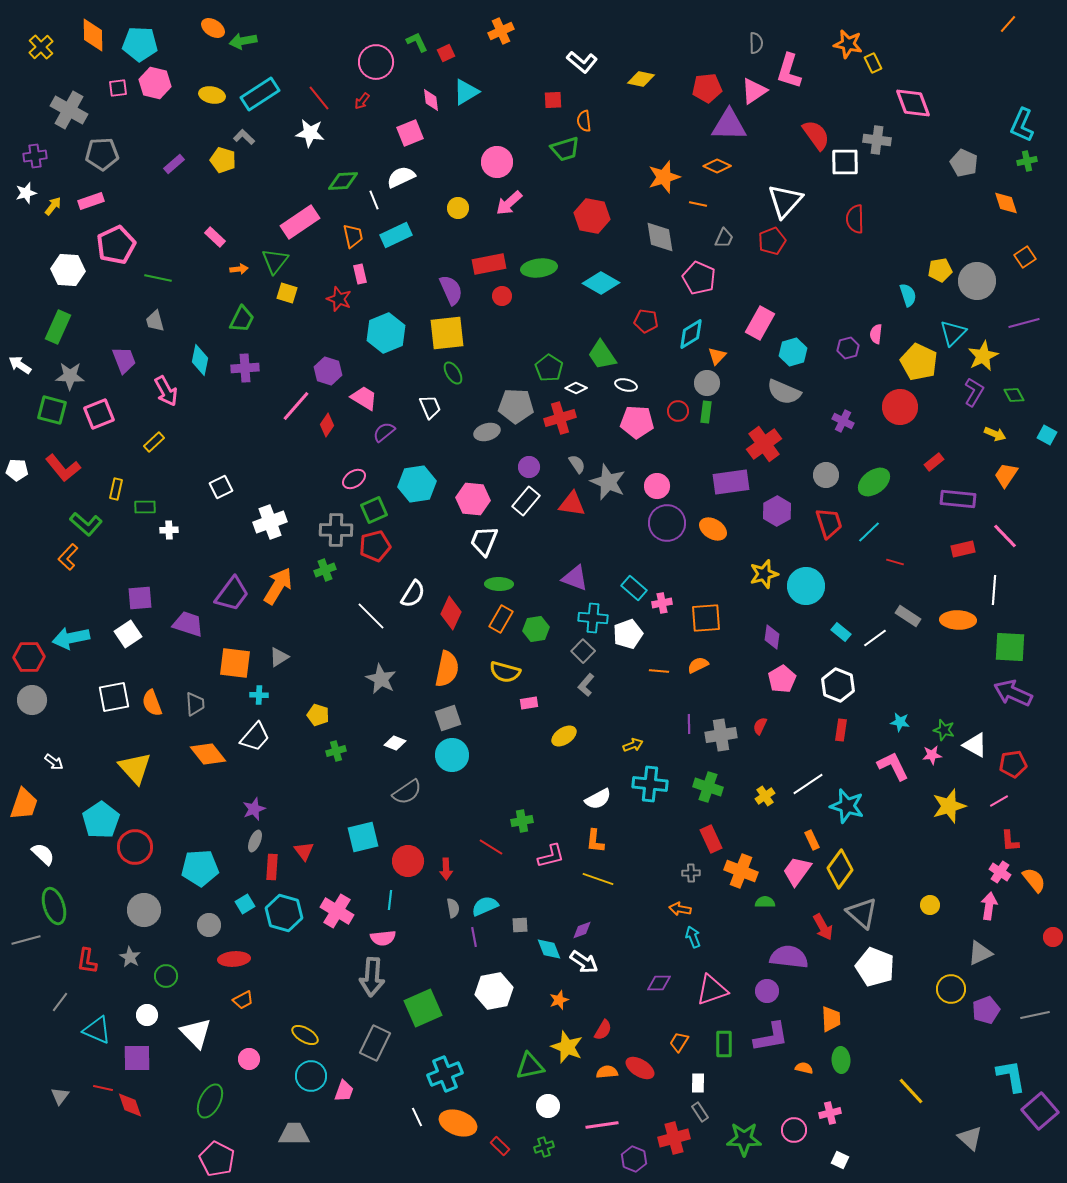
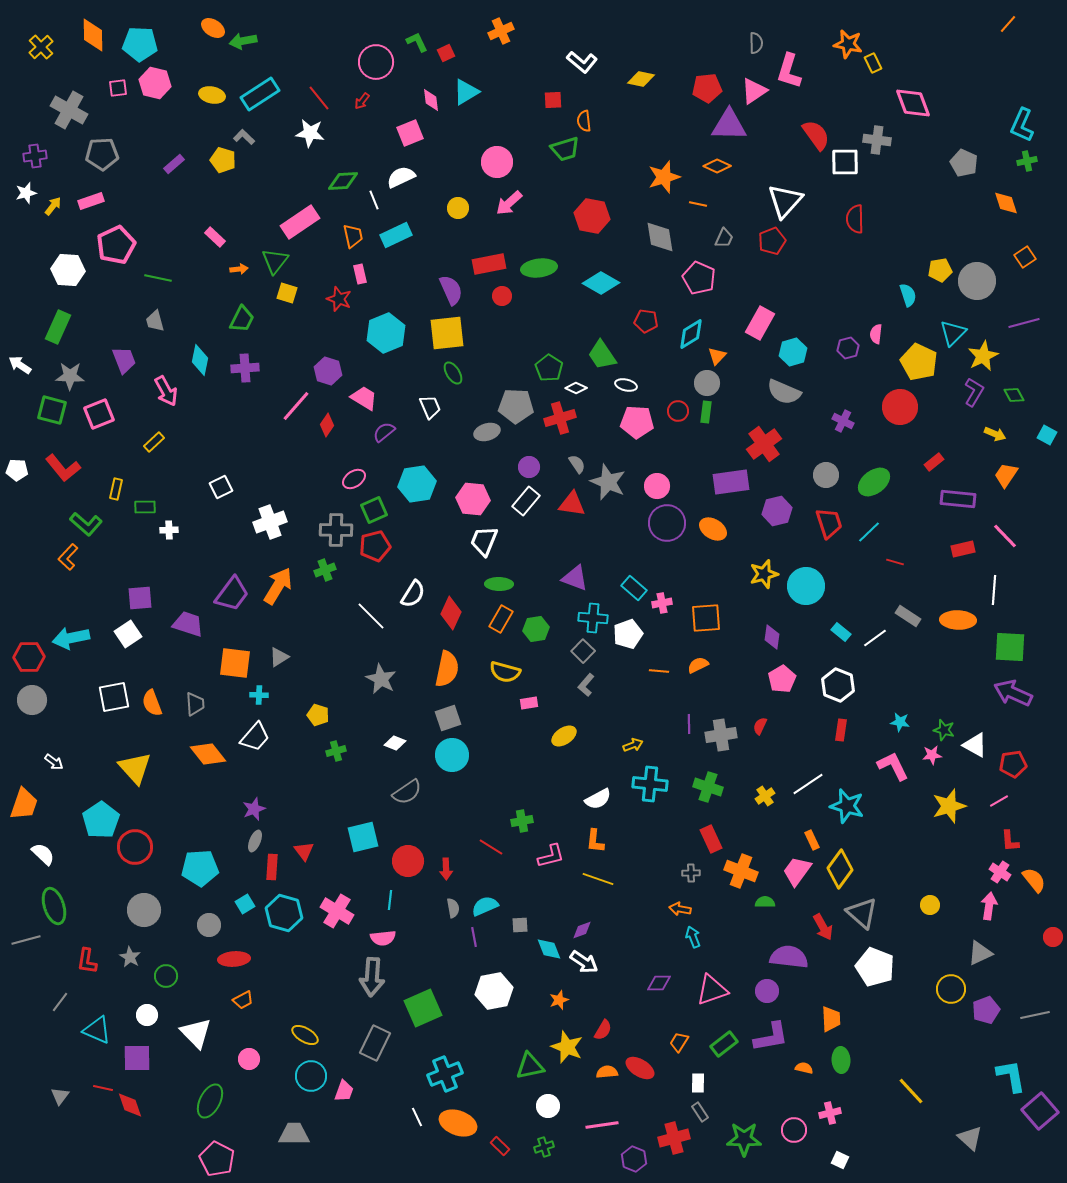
purple hexagon at (777, 511): rotated 16 degrees clockwise
green rectangle at (724, 1044): rotated 52 degrees clockwise
